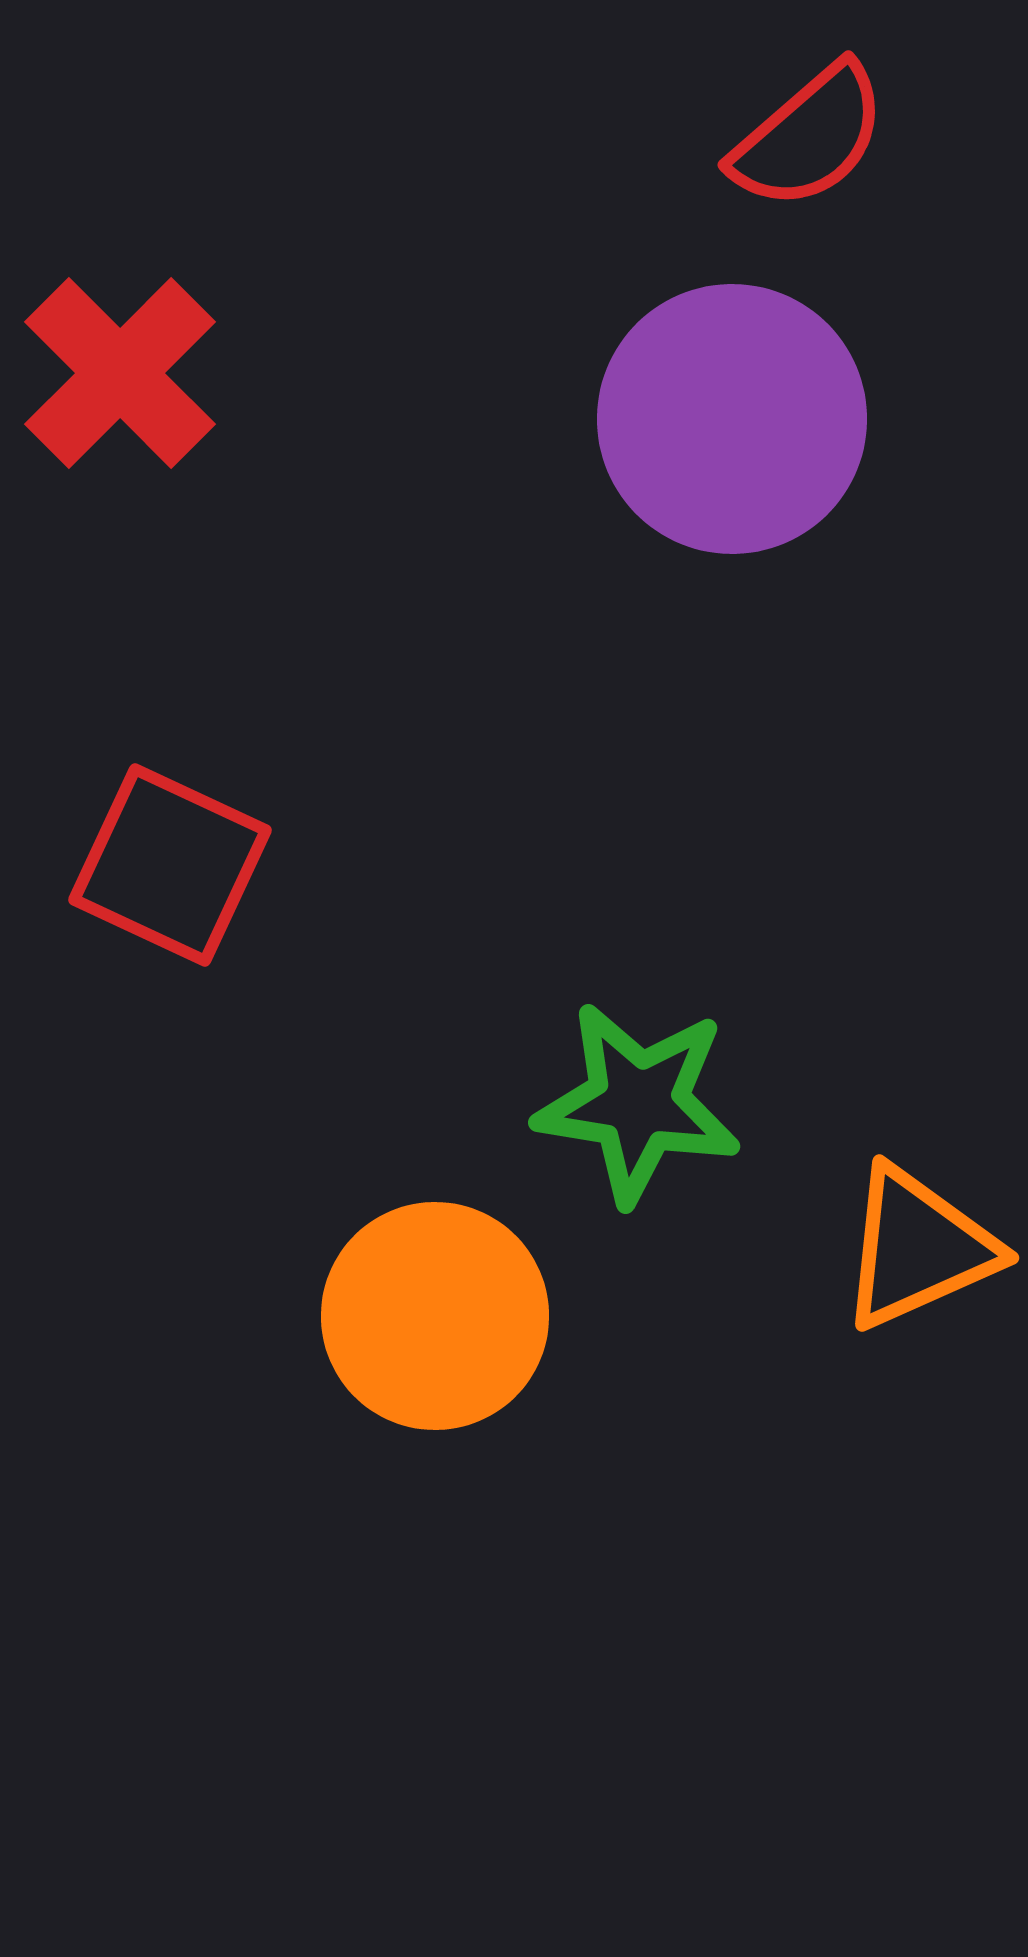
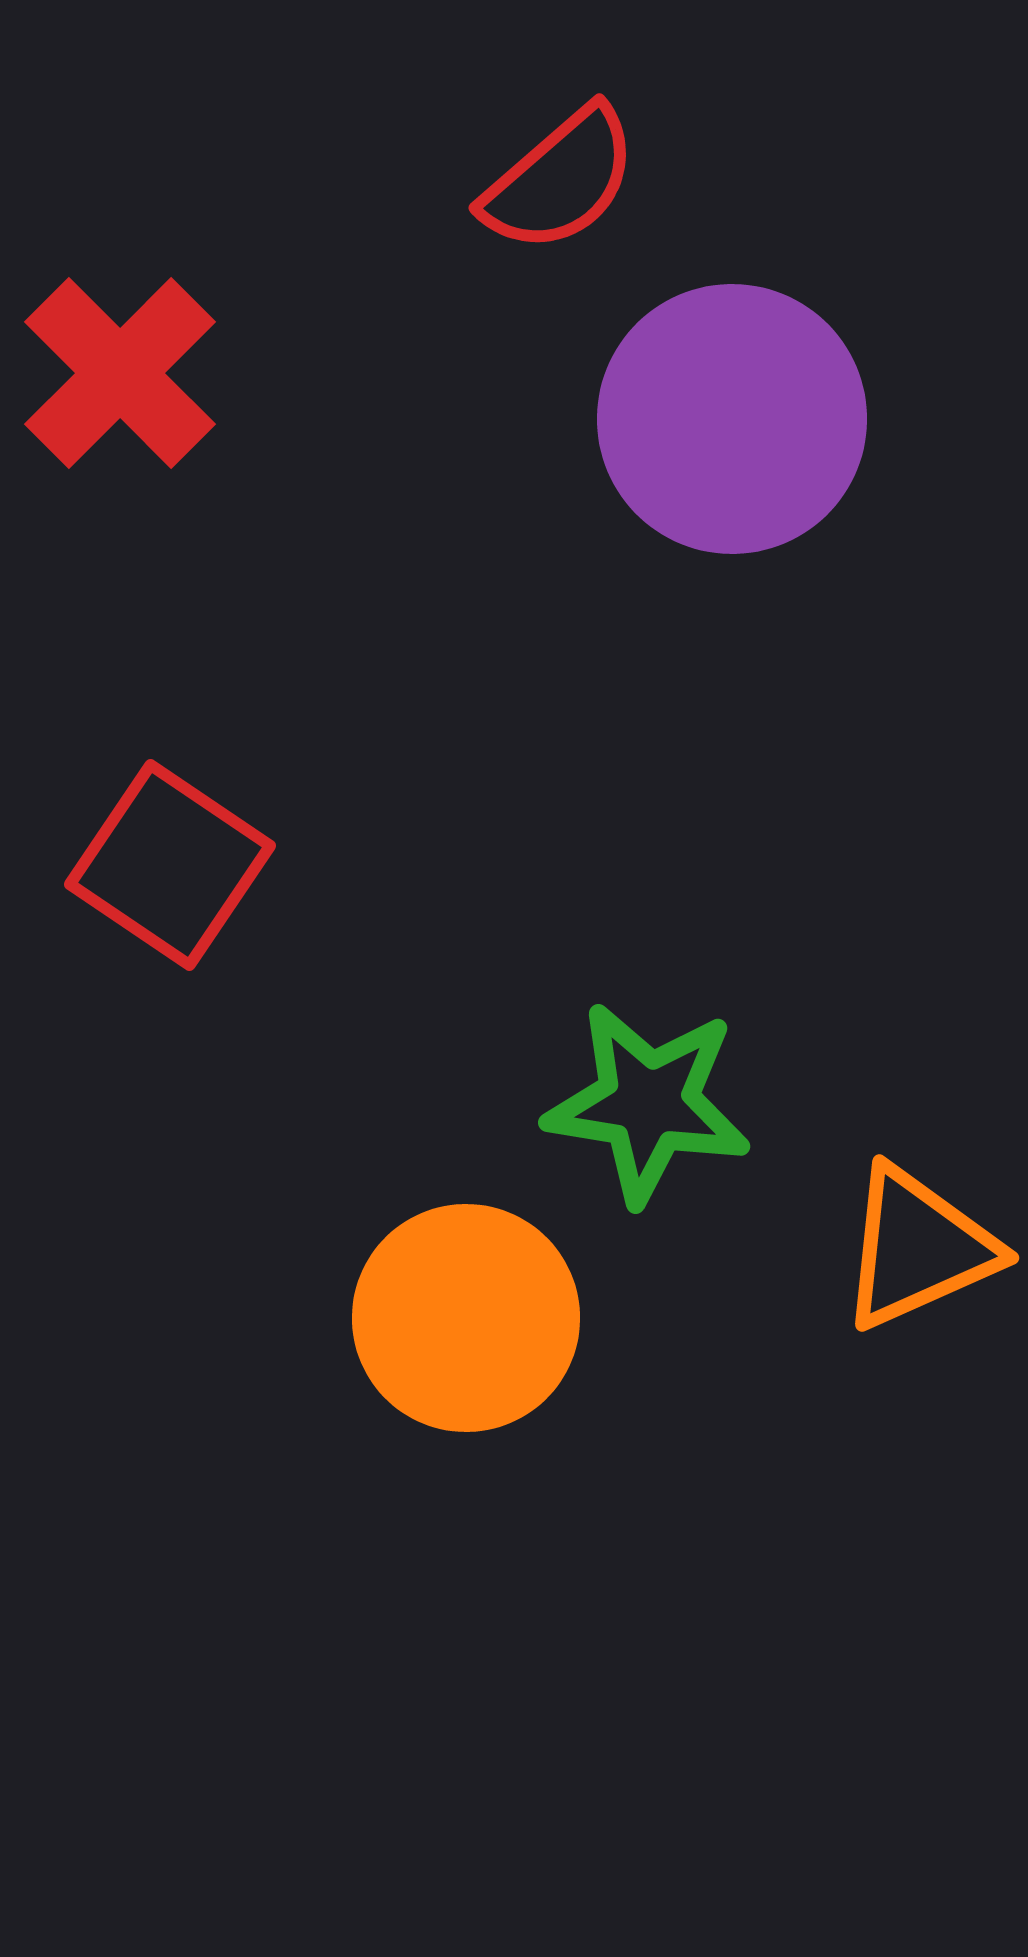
red semicircle: moved 249 px left, 43 px down
red square: rotated 9 degrees clockwise
green star: moved 10 px right
orange circle: moved 31 px right, 2 px down
